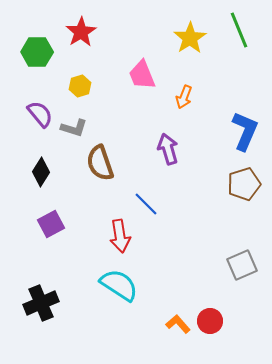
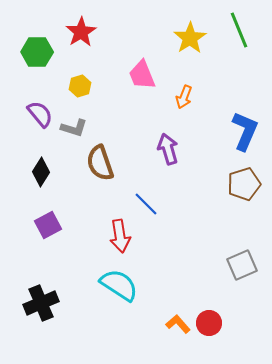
purple square: moved 3 px left, 1 px down
red circle: moved 1 px left, 2 px down
